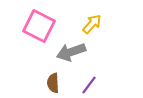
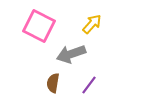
gray arrow: moved 2 px down
brown semicircle: rotated 12 degrees clockwise
